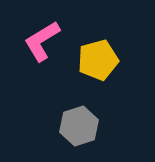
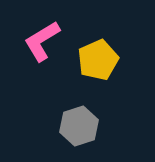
yellow pentagon: rotated 9 degrees counterclockwise
